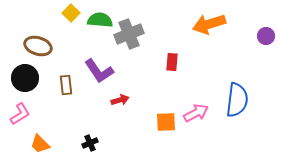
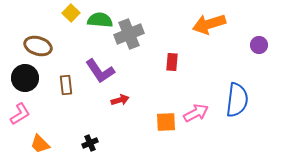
purple circle: moved 7 px left, 9 px down
purple L-shape: moved 1 px right
